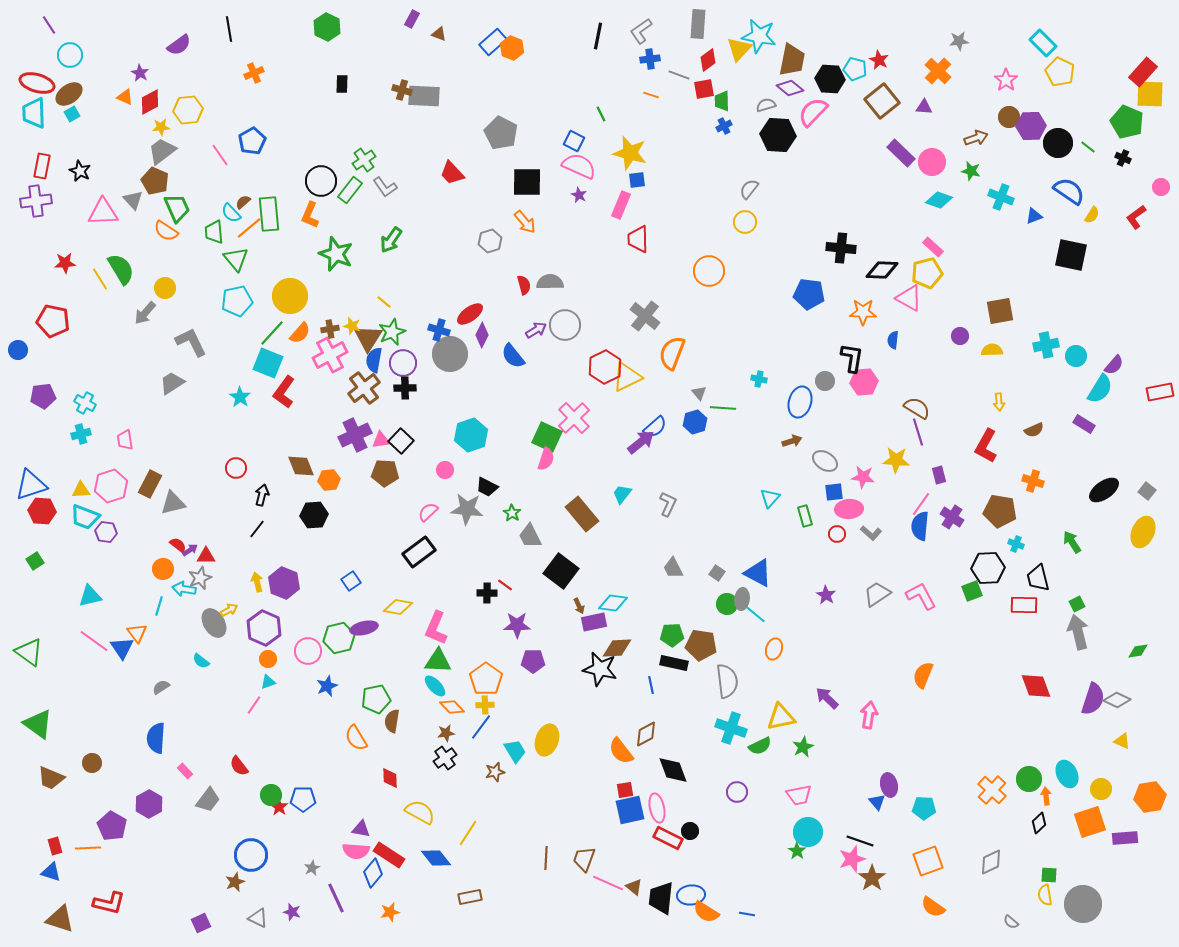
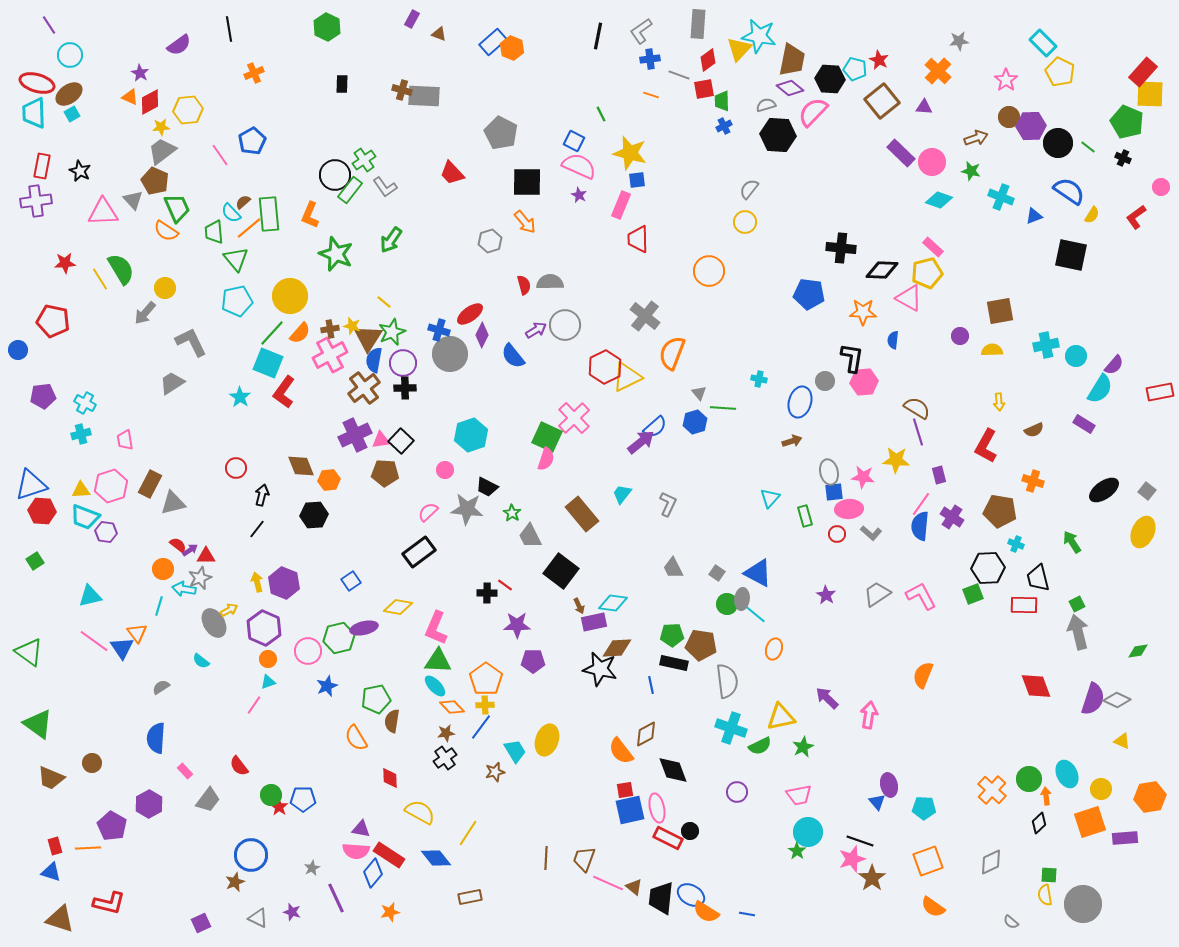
orange triangle at (125, 97): moved 5 px right
black circle at (321, 181): moved 14 px right, 6 px up
gray ellipse at (825, 461): moved 4 px right, 11 px down; rotated 45 degrees clockwise
green square at (972, 591): moved 1 px right, 3 px down
blue ellipse at (691, 895): rotated 36 degrees clockwise
